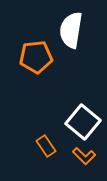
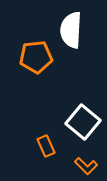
white semicircle: rotated 6 degrees counterclockwise
orange rectangle: rotated 10 degrees clockwise
orange L-shape: moved 2 px right, 10 px down
